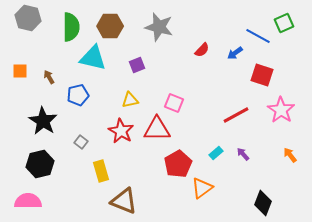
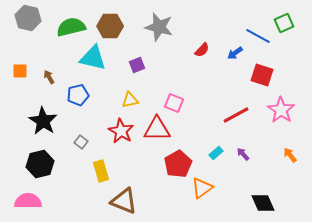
green semicircle: rotated 104 degrees counterclockwise
black diamond: rotated 45 degrees counterclockwise
